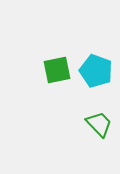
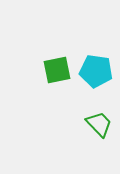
cyan pentagon: rotated 12 degrees counterclockwise
